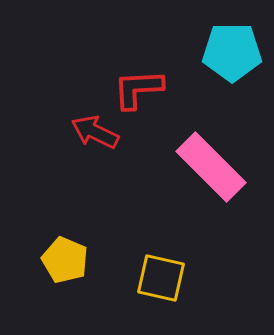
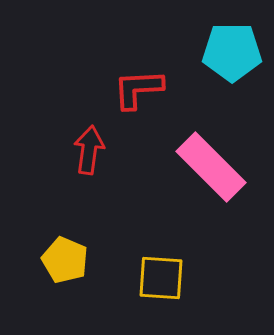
red arrow: moved 6 px left, 18 px down; rotated 72 degrees clockwise
yellow square: rotated 9 degrees counterclockwise
